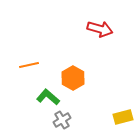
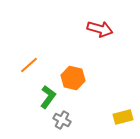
orange line: rotated 30 degrees counterclockwise
orange hexagon: rotated 15 degrees counterclockwise
green L-shape: rotated 85 degrees clockwise
gray cross: rotated 30 degrees counterclockwise
